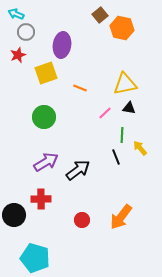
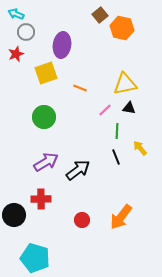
red star: moved 2 px left, 1 px up
pink line: moved 3 px up
green line: moved 5 px left, 4 px up
